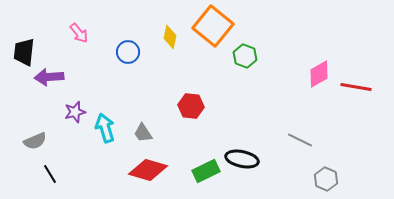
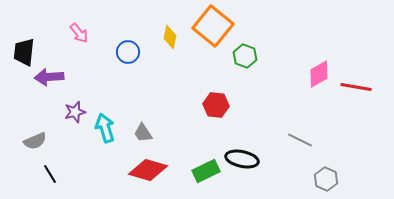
red hexagon: moved 25 px right, 1 px up
